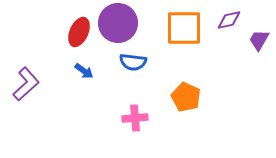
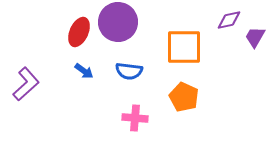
purple circle: moved 1 px up
orange square: moved 19 px down
purple trapezoid: moved 4 px left, 3 px up
blue semicircle: moved 4 px left, 9 px down
orange pentagon: moved 2 px left
pink cross: rotated 10 degrees clockwise
